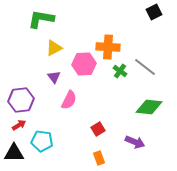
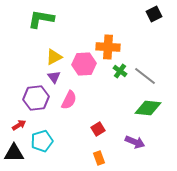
black square: moved 2 px down
yellow triangle: moved 9 px down
gray line: moved 9 px down
purple hexagon: moved 15 px right, 2 px up
green diamond: moved 1 px left, 1 px down
cyan pentagon: rotated 25 degrees counterclockwise
